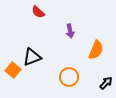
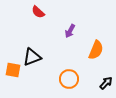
purple arrow: rotated 40 degrees clockwise
orange square: rotated 28 degrees counterclockwise
orange circle: moved 2 px down
